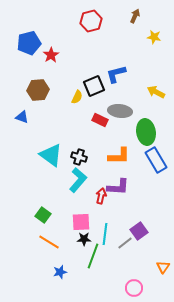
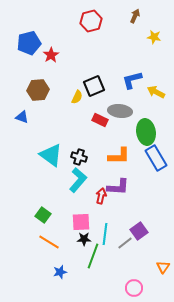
blue L-shape: moved 16 px right, 6 px down
blue rectangle: moved 2 px up
